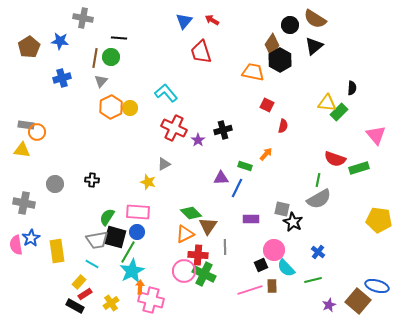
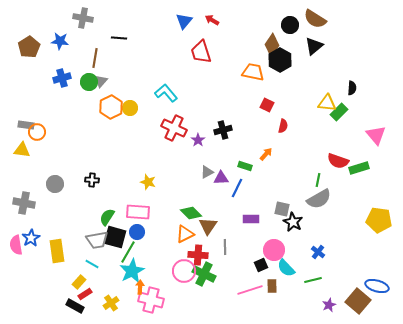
green circle at (111, 57): moved 22 px left, 25 px down
red semicircle at (335, 159): moved 3 px right, 2 px down
gray triangle at (164, 164): moved 43 px right, 8 px down
